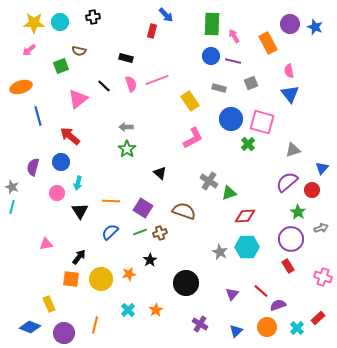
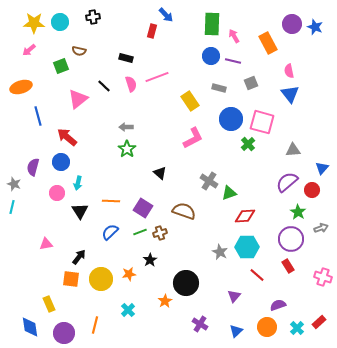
purple circle at (290, 24): moved 2 px right
pink line at (157, 80): moved 3 px up
red arrow at (70, 136): moved 3 px left, 1 px down
gray triangle at (293, 150): rotated 14 degrees clockwise
gray star at (12, 187): moved 2 px right, 3 px up
red line at (261, 291): moved 4 px left, 16 px up
purple triangle at (232, 294): moved 2 px right, 2 px down
orange star at (156, 310): moved 9 px right, 9 px up
red rectangle at (318, 318): moved 1 px right, 4 px down
blue diamond at (30, 327): rotated 60 degrees clockwise
